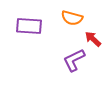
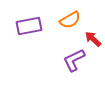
orange semicircle: moved 2 px left, 2 px down; rotated 45 degrees counterclockwise
purple rectangle: rotated 15 degrees counterclockwise
